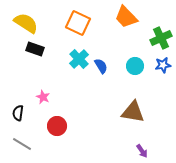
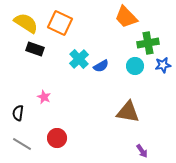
orange square: moved 18 px left
green cross: moved 13 px left, 5 px down; rotated 15 degrees clockwise
blue semicircle: rotated 91 degrees clockwise
pink star: moved 1 px right
brown triangle: moved 5 px left
red circle: moved 12 px down
